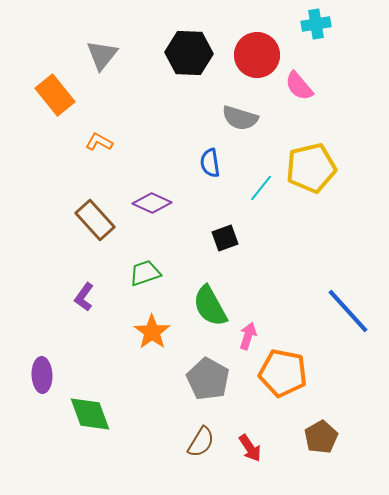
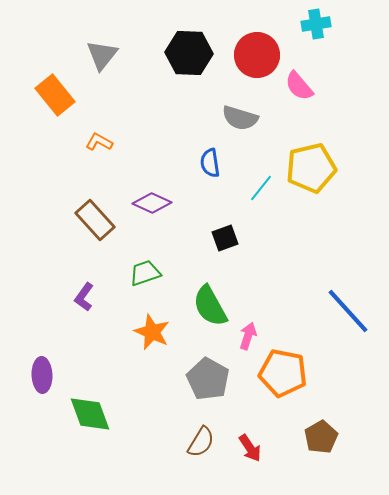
orange star: rotated 12 degrees counterclockwise
